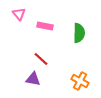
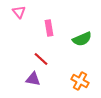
pink triangle: moved 2 px up
pink rectangle: moved 4 px right, 2 px down; rotated 70 degrees clockwise
green semicircle: moved 3 px right, 6 px down; rotated 66 degrees clockwise
